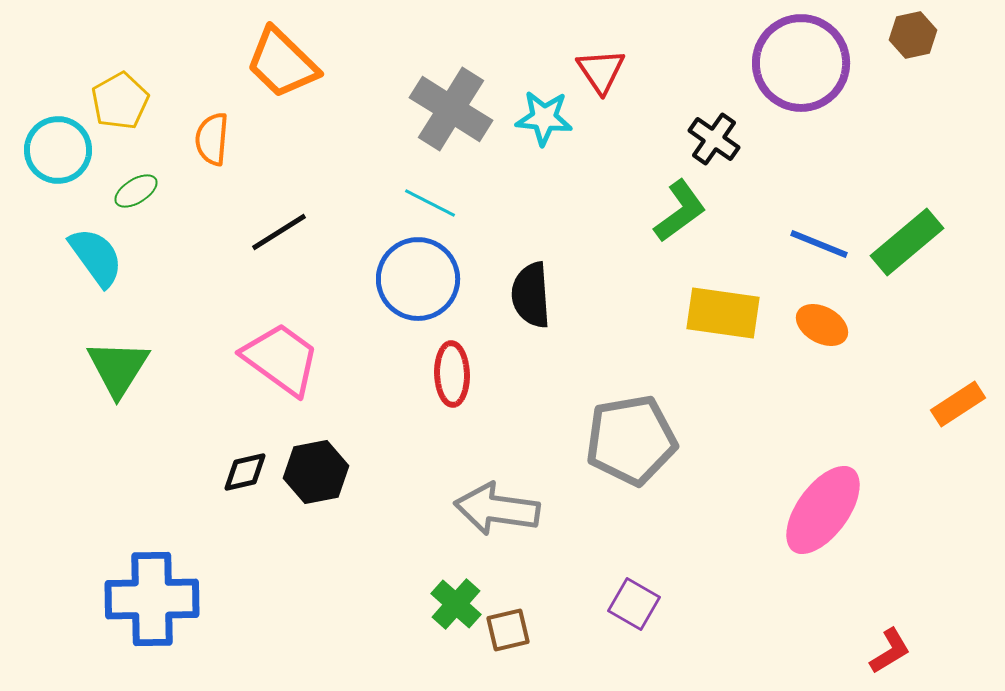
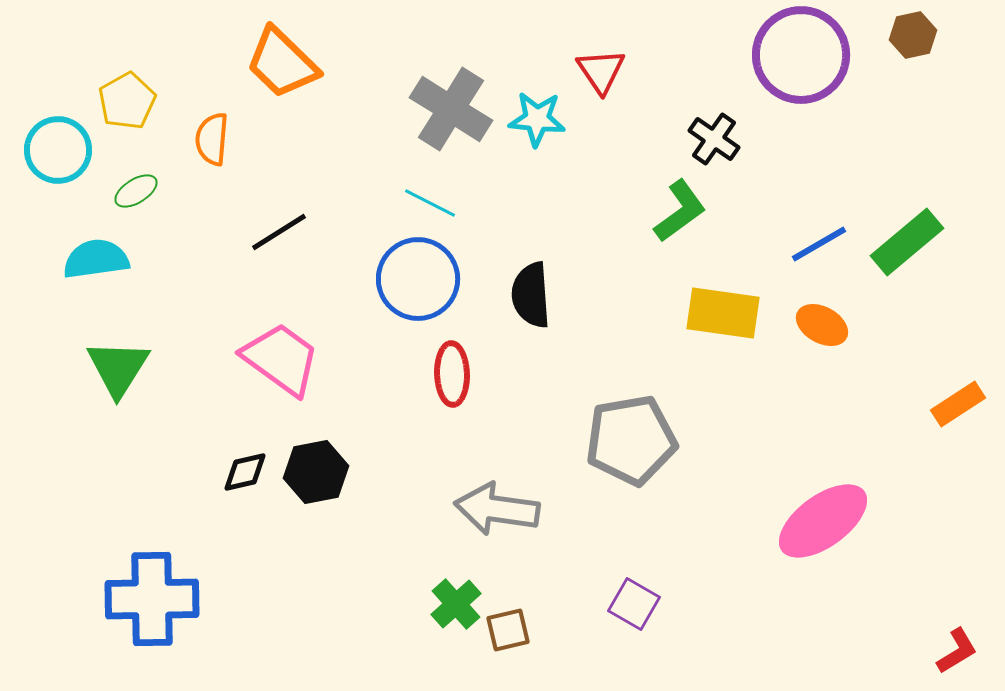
purple circle: moved 8 px up
yellow pentagon: moved 7 px right
cyan star: moved 7 px left, 1 px down
blue line: rotated 52 degrees counterclockwise
cyan semicircle: moved 2 px down; rotated 62 degrees counterclockwise
pink ellipse: moved 11 px down; rotated 18 degrees clockwise
green cross: rotated 6 degrees clockwise
red L-shape: moved 67 px right
